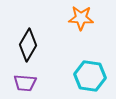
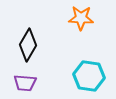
cyan hexagon: moved 1 px left
